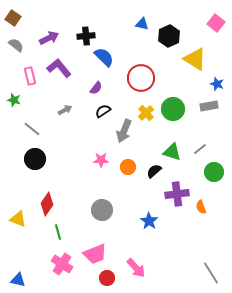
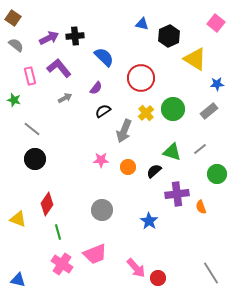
black cross at (86, 36): moved 11 px left
blue star at (217, 84): rotated 24 degrees counterclockwise
gray rectangle at (209, 106): moved 5 px down; rotated 30 degrees counterclockwise
gray arrow at (65, 110): moved 12 px up
green circle at (214, 172): moved 3 px right, 2 px down
red circle at (107, 278): moved 51 px right
